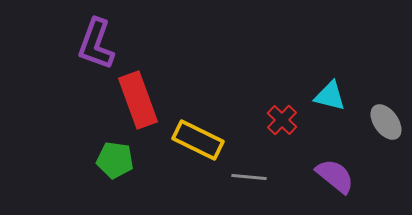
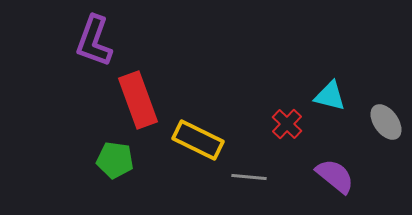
purple L-shape: moved 2 px left, 3 px up
red cross: moved 5 px right, 4 px down
